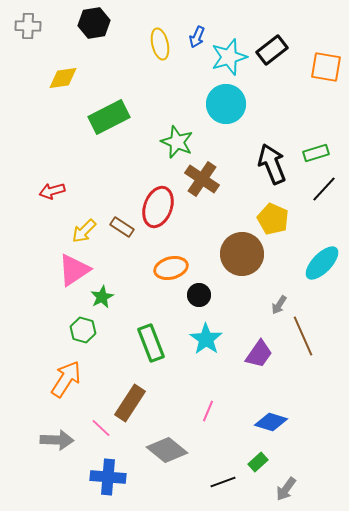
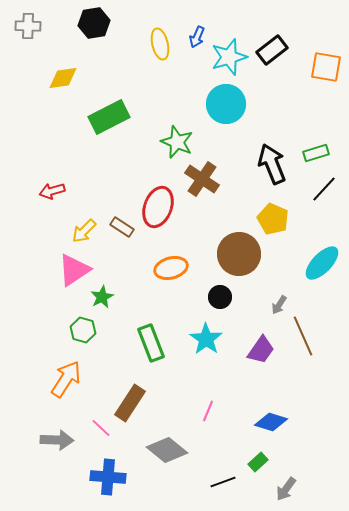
brown circle at (242, 254): moved 3 px left
black circle at (199, 295): moved 21 px right, 2 px down
purple trapezoid at (259, 354): moved 2 px right, 4 px up
